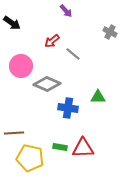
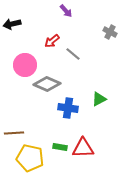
black arrow: moved 1 px down; rotated 132 degrees clockwise
pink circle: moved 4 px right, 1 px up
green triangle: moved 1 px right, 2 px down; rotated 28 degrees counterclockwise
